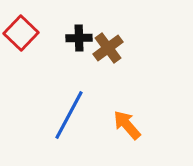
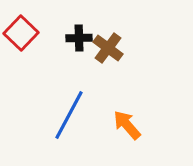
brown cross: rotated 16 degrees counterclockwise
